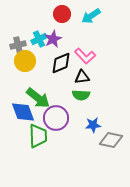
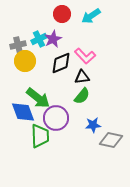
green semicircle: moved 1 px right, 1 px down; rotated 54 degrees counterclockwise
green trapezoid: moved 2 px right
